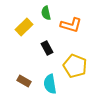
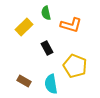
cyan semicircle: moved 1 px right
